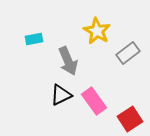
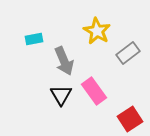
gray arrow: moved 4 px left
black triangle: rotated 35 degrees counterclockwise
pink rectangle: moved 10 px up
